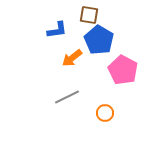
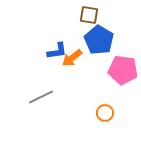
blue L-shape: moved 21 px down
pink pentagon: rotated 20 degrees counterclockwise
gray line: moved 26 px left
